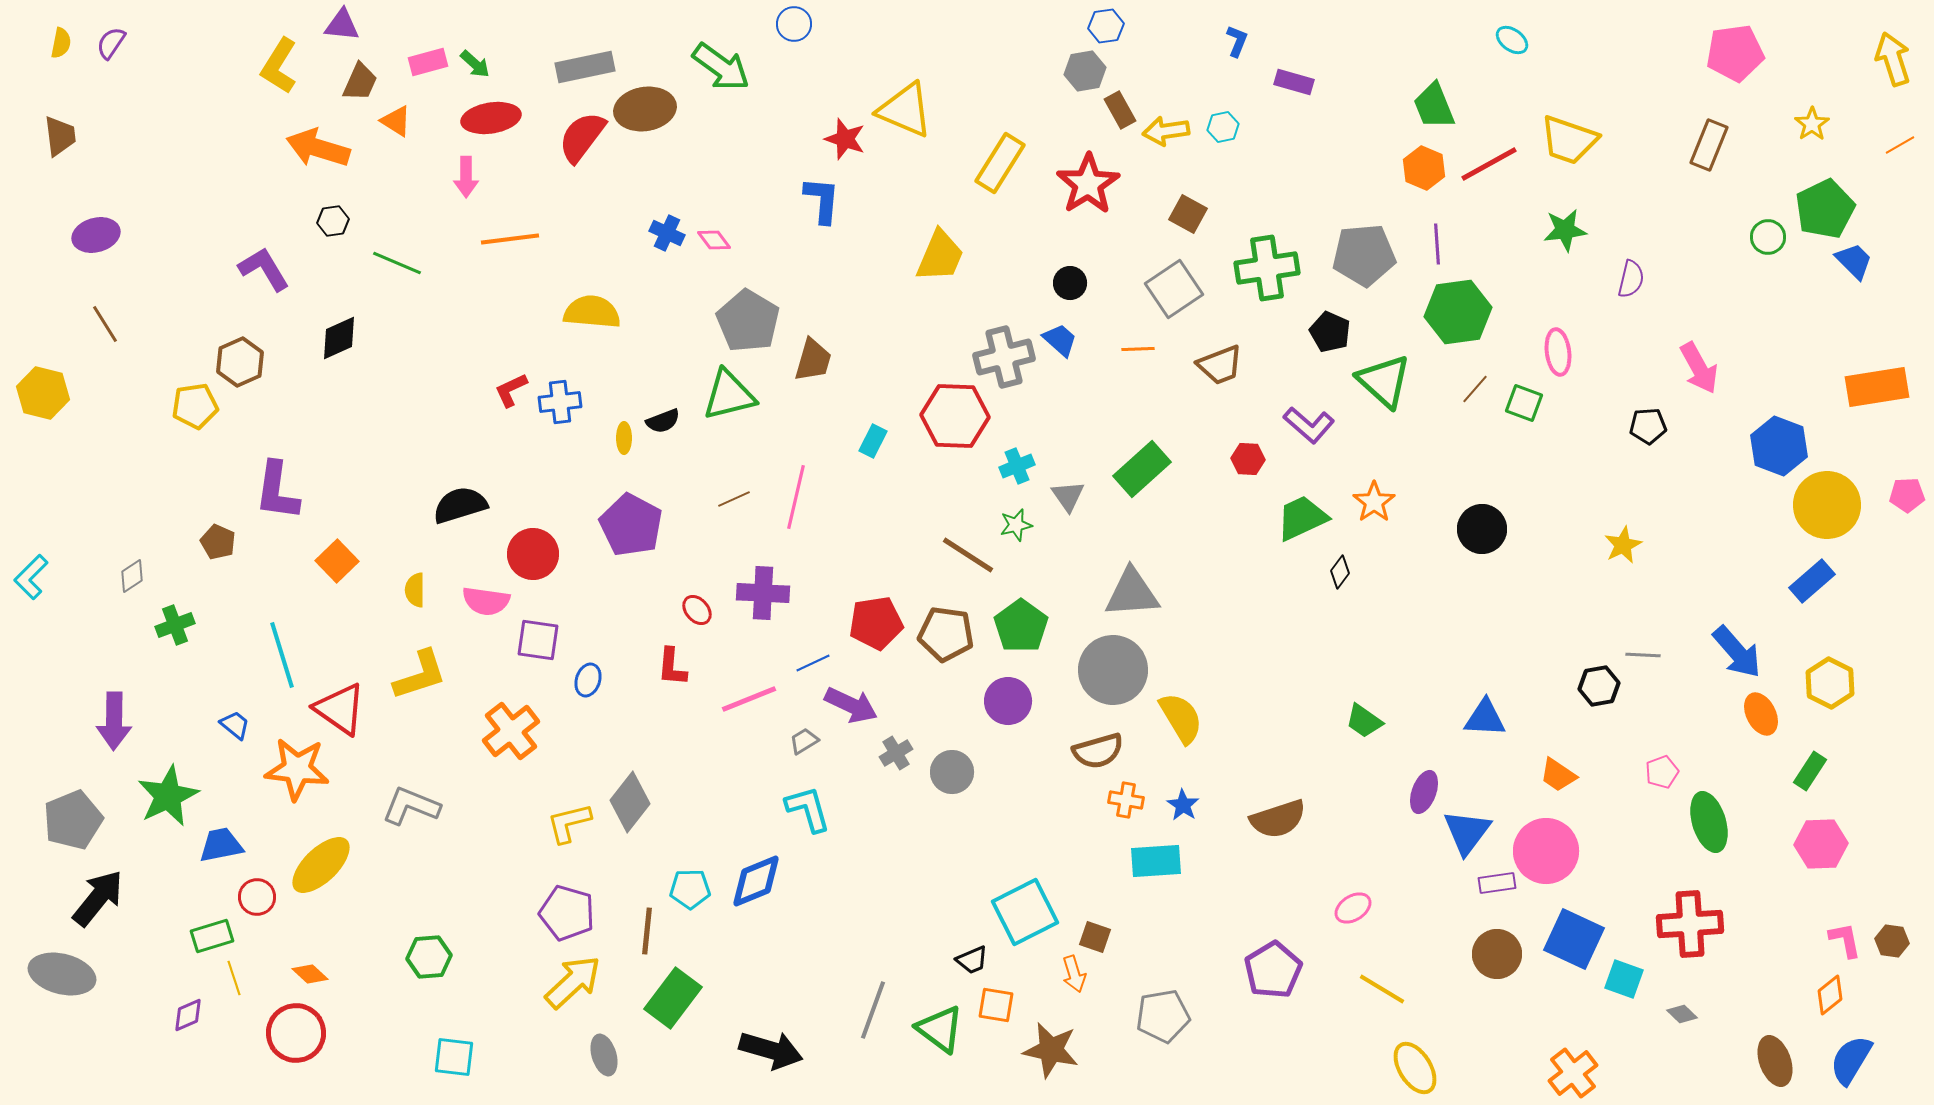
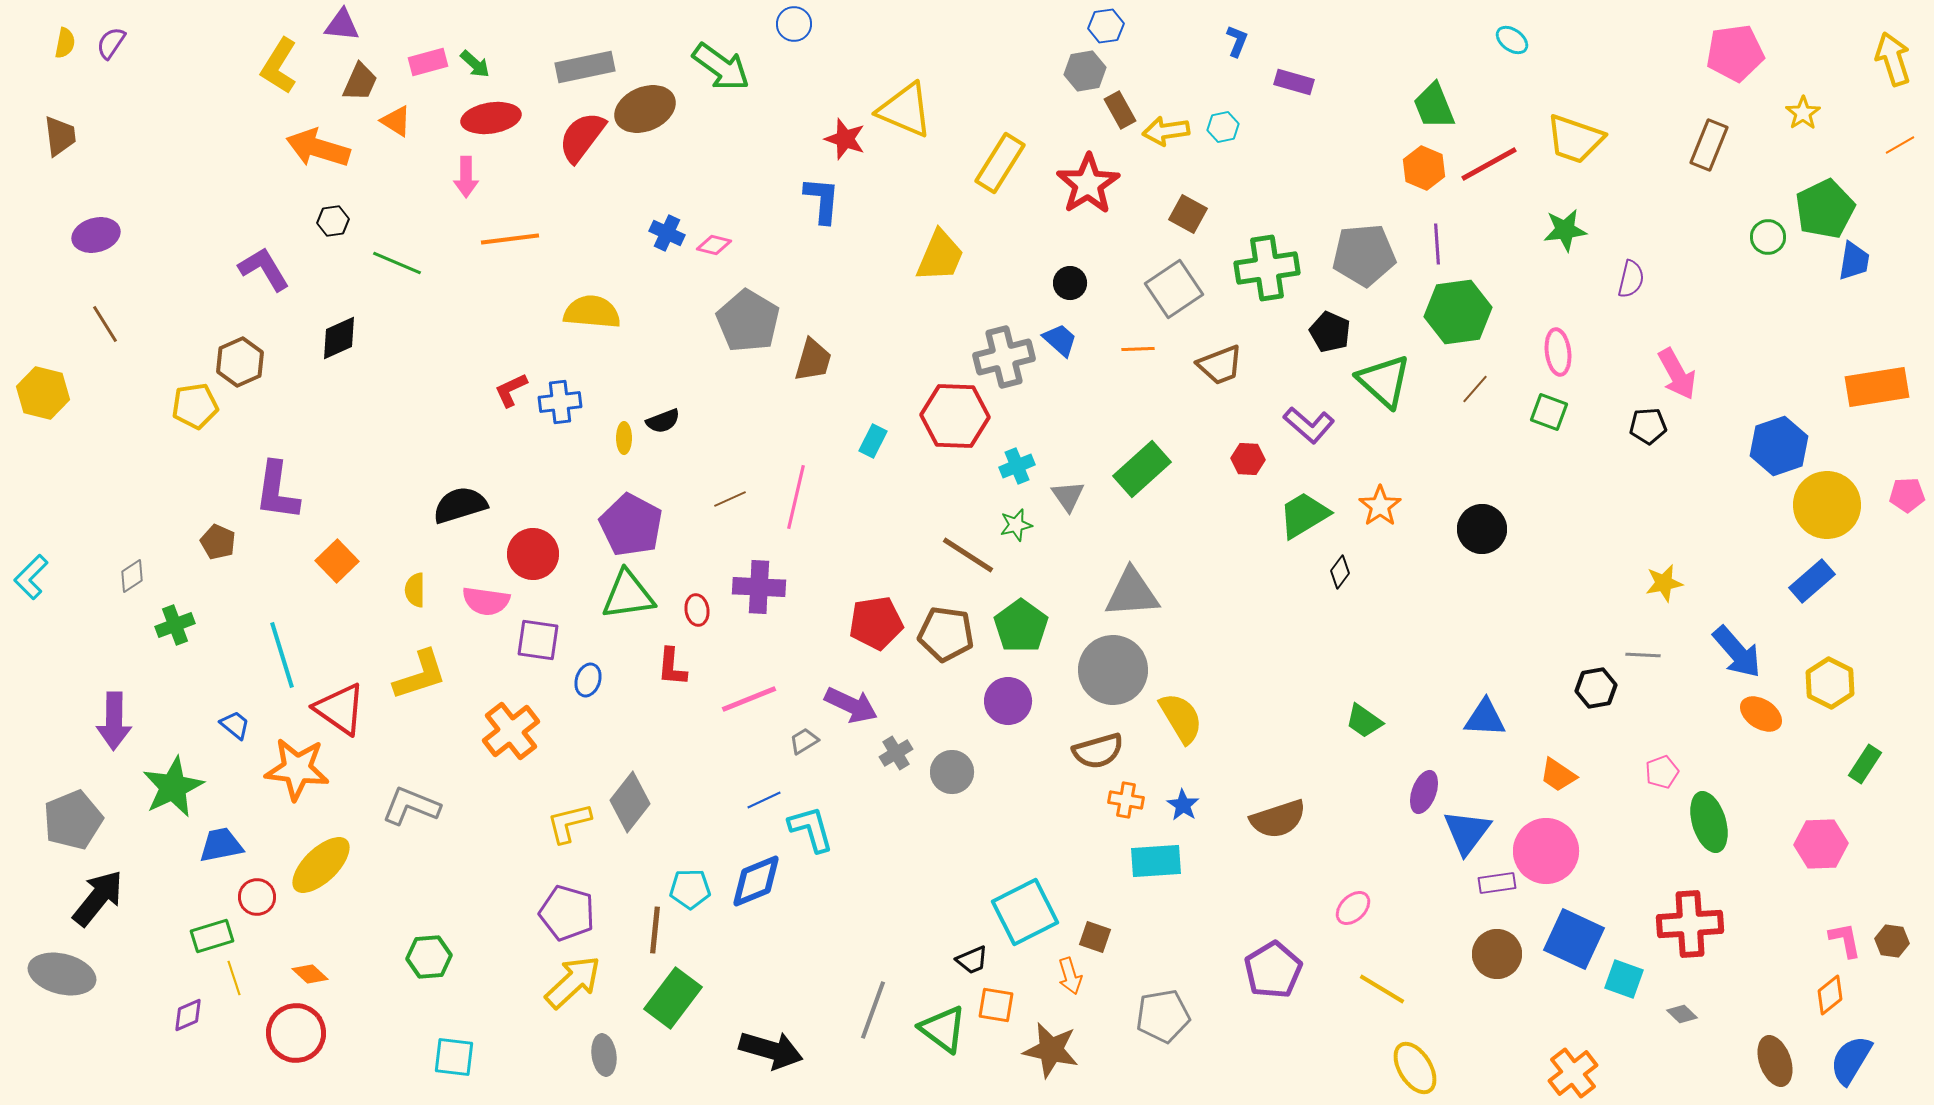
yellow semicircle at (61, 43): moved 4 px right
brown ellipse at (645, 109): rotated 14 degrees counterclockwise
yellow star at (1812, 124): moved 9 px left, 11 px up
yellow trapezoid at (1569, 140): moved 6 px right, 1 px up
pink diamond at (714, 240): moved 5 px down; rotated 40 degrees counterclockwise
blue trapezoid at (1854, 261): rotated 54 degrees clockwise
pink arrow at (1699, 368): moved 22 px left, 6 px down
green triangle at (729, 395): moved 101 px left, 200 px down; rotated 6 degrees clockwise
green square at (1524, 403): moved 25 px right, 9 px down
blue hexagon at (1779, 446): rotated 20 degrees clockwise
brown line at (734, 499): moved 4 px left
orange star at (1374, 502): moved 6 px right, 4 px down
green trapezoid at (1302, 518): moved 2 px right, 3 px up; rotated 6 degrees counterclockwise
yellow star at (1623, 545): moved 41 px right, 38 px down; rotated 15 degrees clockwise
purple cross at (763, 593): moved 4 px left, 6 px up
red ellipse at (697, 610): rotated 32 degrees clockwise
blue line at (813, 663): moved 49 px left, 137 px down
black hexagon at (1599, 686): moved 3 px left, 2 px down
orange ellipse at (1761, 714): rotated 30 degrees counterclockwise
green rectangle at (1810, 771): moved 55 px right, 7 px up
green star at (168, 796): moved 5 px right, 9 px up
cyan L-shape at (808, 809): moved 3 px right, 20 px down
pink ellipse at (1353, 908): rotated 12 degrees counterclockwise
brown line at (647, 931): moved 8 px right, 1 px up
orange arrow at (1074, 974): moved 4 px left, 2 px down
green triangle at (940, 1029): moved 3 px right
gray ellipse at (604, 1055): rotated 9 degrees clockwise
